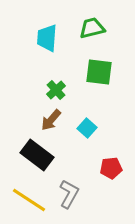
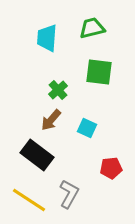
green cross: moved 2 px right
cyan square: rotated 18 degrees counterclockwise
